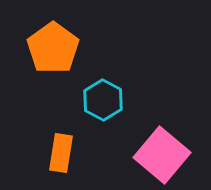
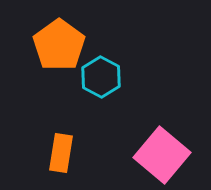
orange pentagon: moved 6 px right, 3 px up
cyan hexagon: moved 2 px left, 23 px up
